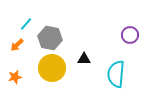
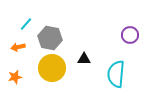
orange arrow: moved 1 px right, 2 px down; rotated 32 degrees clockwise
